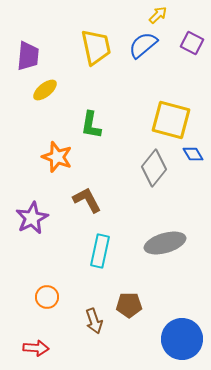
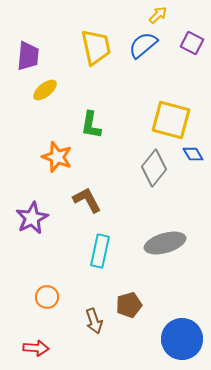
brown pentagon: rotated 15 degrees counterclockwise
